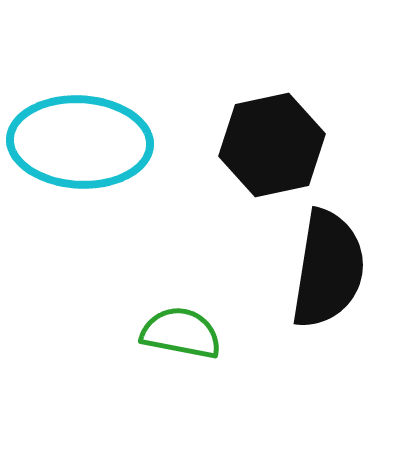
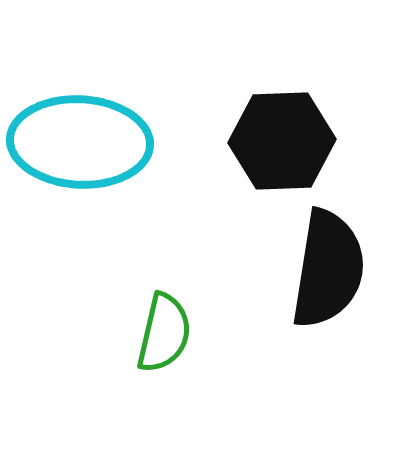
black hexagon: moved 10 px right, 4 px up; rotated 10 degrees clockwise
green semicircle: moved 17 px left; rotated 92 degrees clockwise
